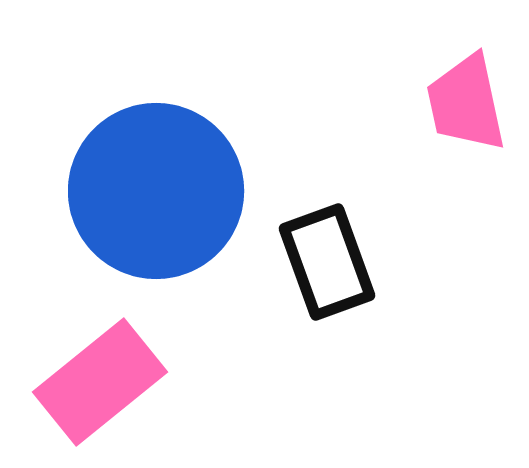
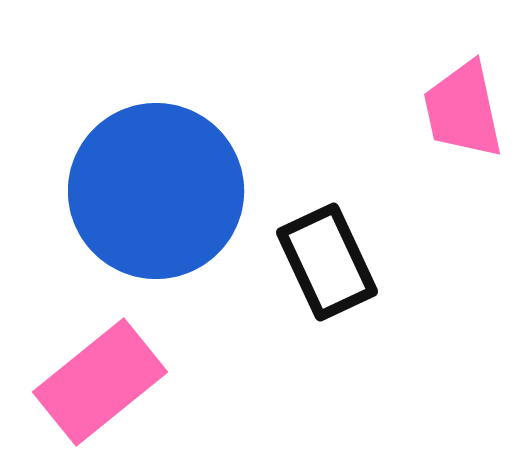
pink trapezoid: moved 3 px left, 7 px down
black rectangle: rotated 5 degrees counterclockwise
